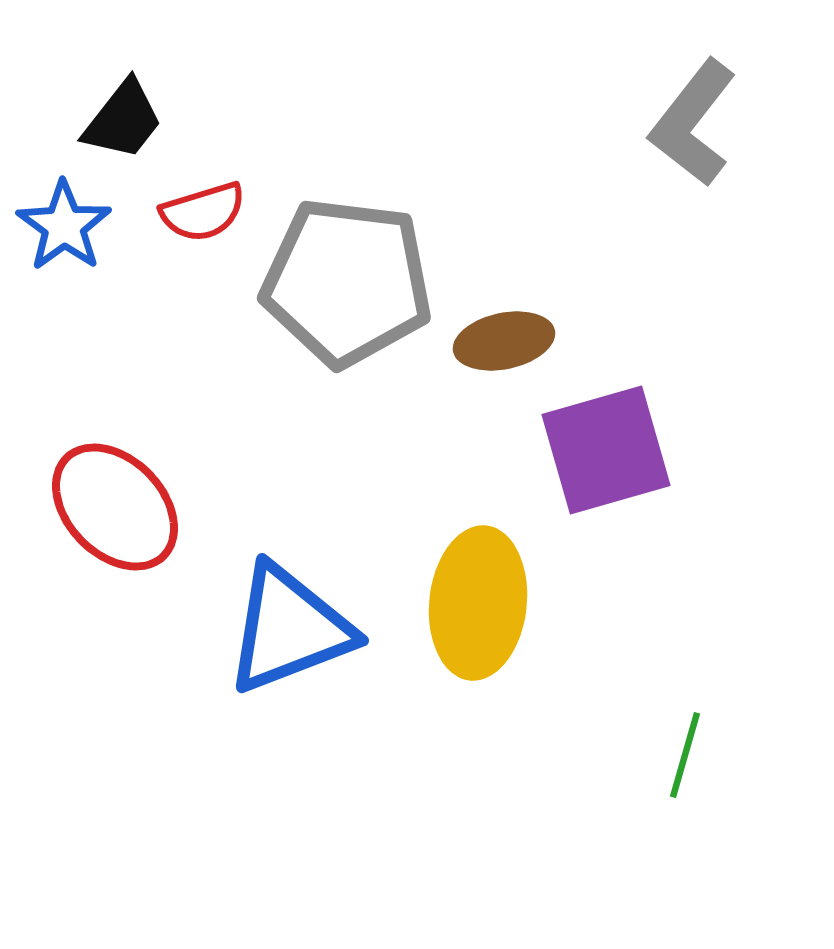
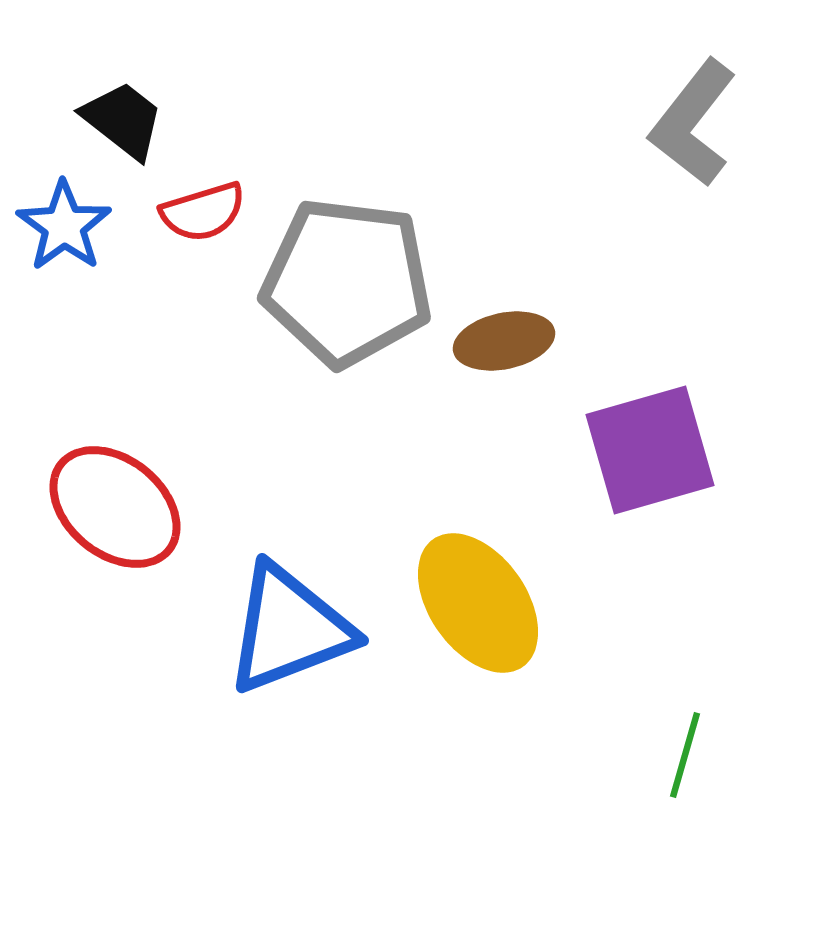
black trapezoid: rotated 90 degrees counterclockwise
purple square: moved 44 px right
red ellipse: rotated 7 degrees counterclockwise
yellow ellipse: rotated 41 degrees counterclockwise
